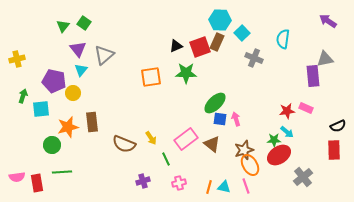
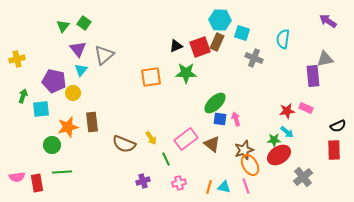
cyan square at (242, 33): rotated 28 degrees counterclockwise
